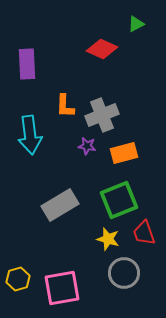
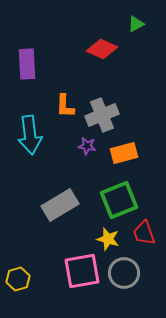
pink square: moved 20 px right, 17 px up
